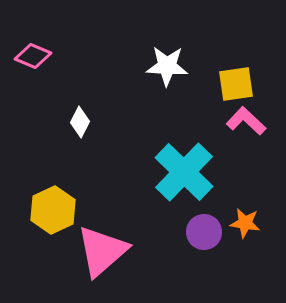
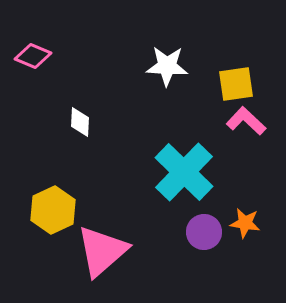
white diamond: rotated 24 degrees counterclockwise
